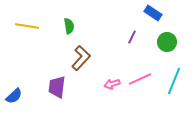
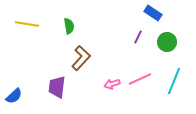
yellow line: moved 2 px up
purple line: moved 6 px right
